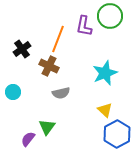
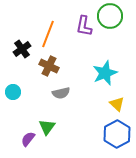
orange line: moved 10 px left, 5 px up
yellow triangle: moved 12 px right, 6 px up
